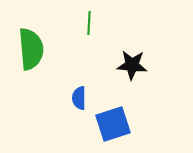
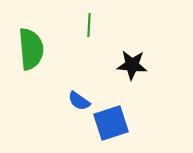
green line: moved 2 px down
blue semicircle: moved 3 px down; rotated 55 degrees counterclockwise
blue square: moved 2 px left, 1 px up
